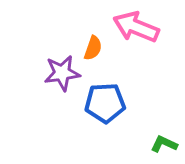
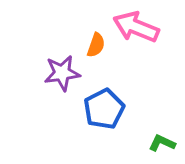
orange semicircle: moved 3 px right, 3 px up
blue pentagon: moved 1 px left, 6 px down; rotated 24 degrees counterclockwise
green L-shape: moved 2 px left, 1 px up
